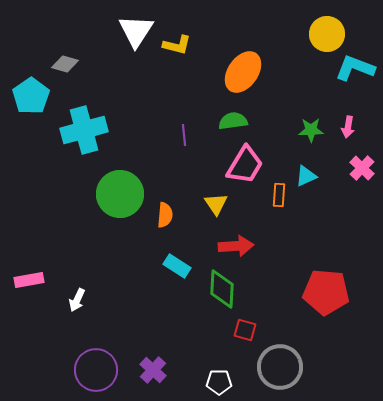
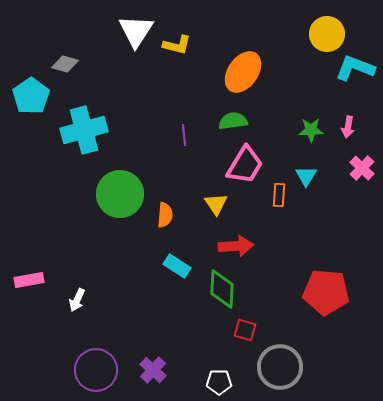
cyan triangle: rotated 35 degrees counterclockwise
